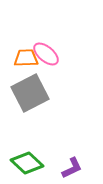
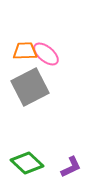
orange trapezoid: moved 1 px left, 7 px up
gray square: moved 6 px up
purple L-shape: moved 1 px left, 1 px up
